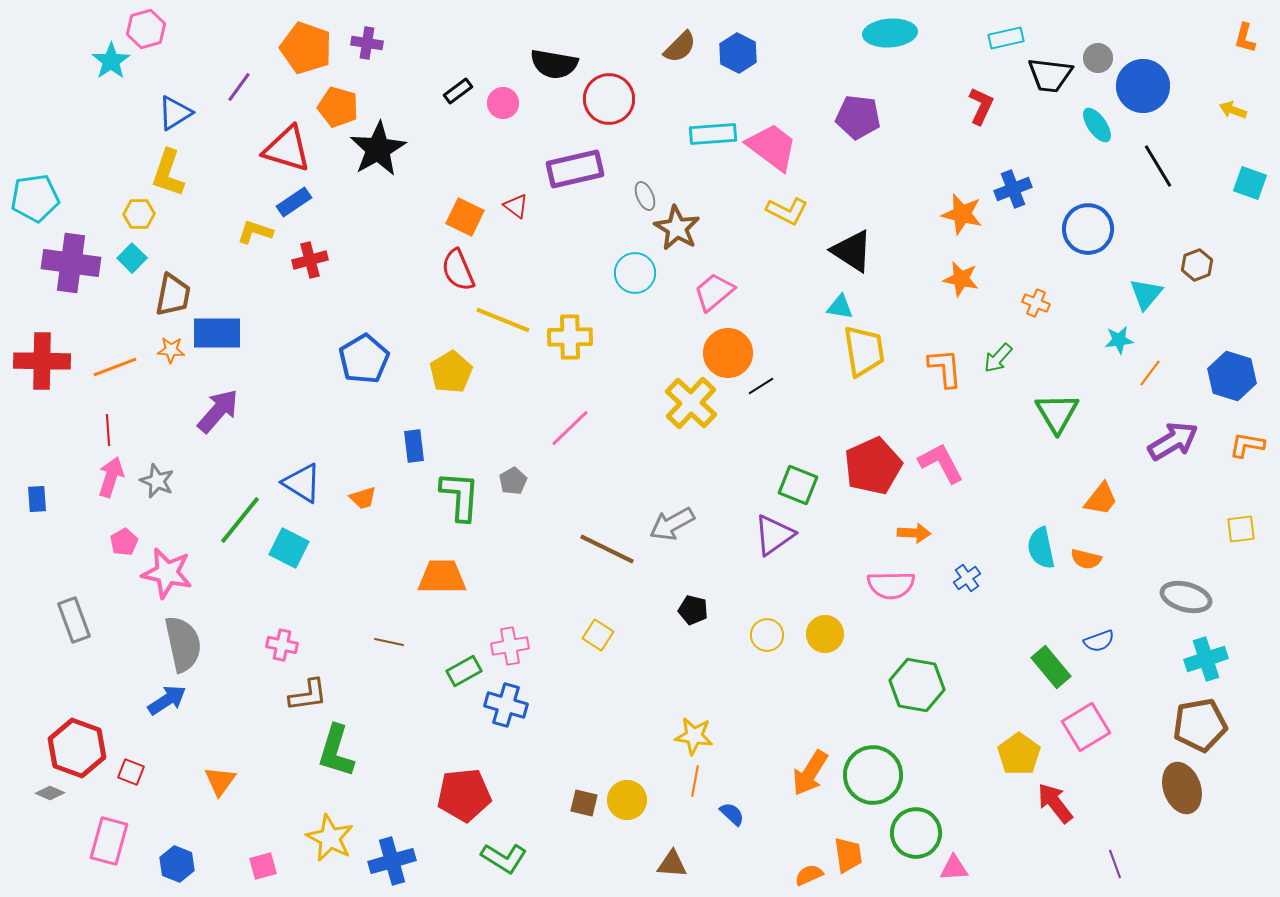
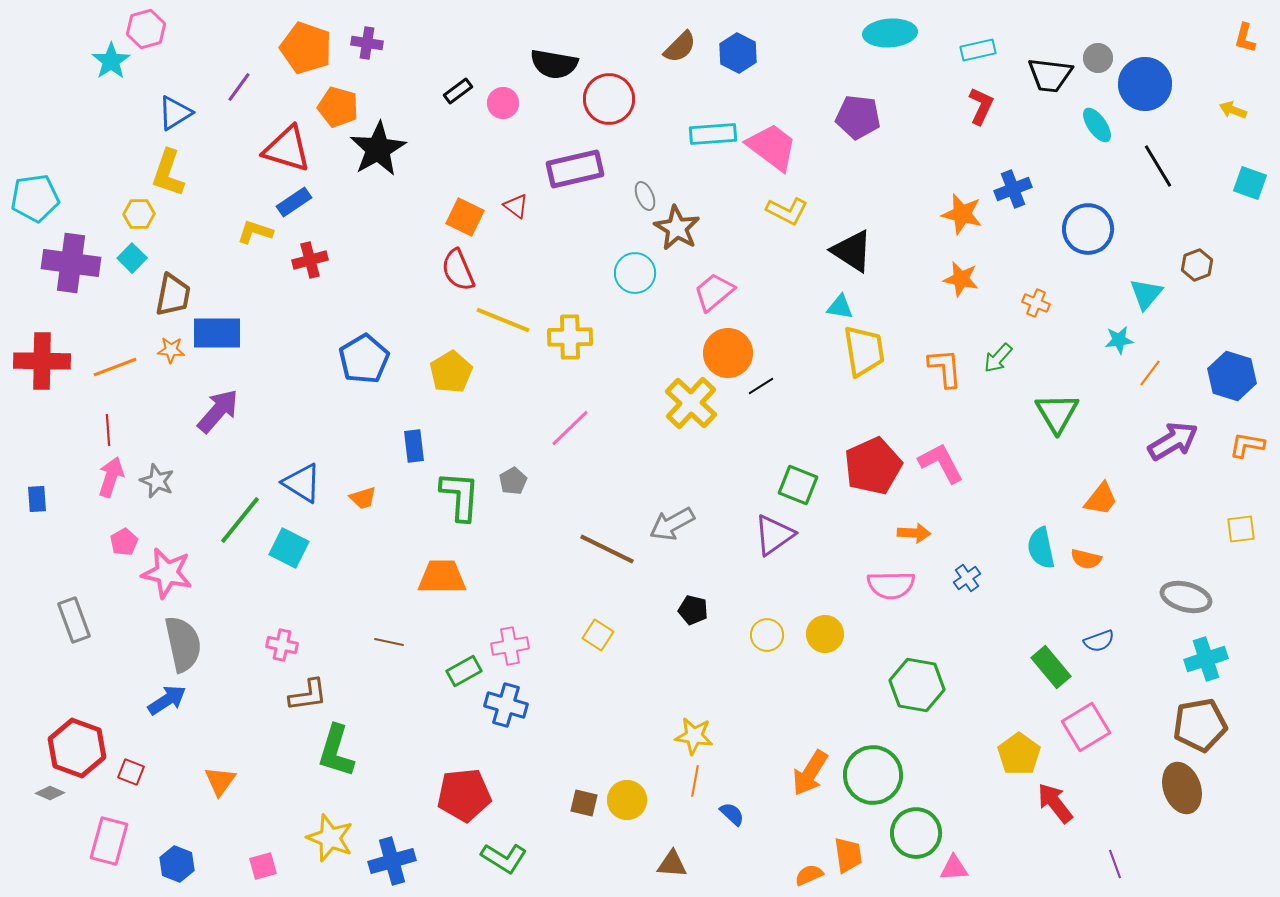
cyan rectangle at (1006, 38): moved 28 px left, 12 px down
blue circle at (1143, 86): moved 2 px right, 2 px up
yellow star at (330, 838): rotated 6 degrees counterclockwise
